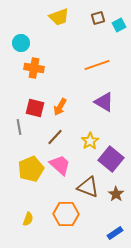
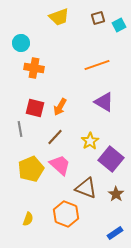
gray line: moved 1 px right, 2 px down
brown triangle: moved 2 px left, 1 px down
orange hexagon: rotated 20 degrees clockwise
